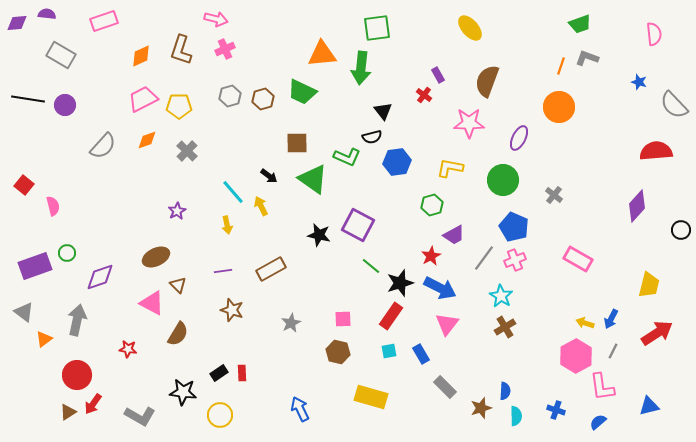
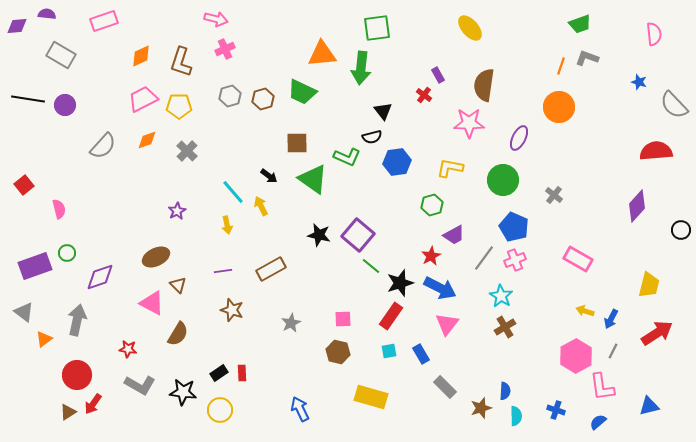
purple diamond at (17, 23): moved 3 px down
brown L-shape at (181, 50): moved 12 px down
brown semicircle at (487, 81): moved 3 px left, 4 px down; rotated 12 degrees counterclockwise
red square at (24, 185): rotated 12 degrees clockwise
pink semicircle at (53, 206): moved 6 px right, 3 px down
purple square at (358, 225): moved 10 px down; rotated 12 degrees clockwise
yellow arrow at (585, 323): moved 12 px up
yellow circle at (220, 415): moved 5 px up
gray L-shape at (140, 416): moved 31 px up
